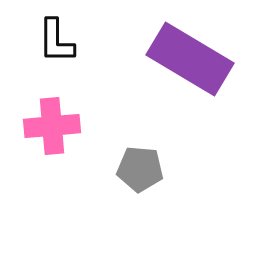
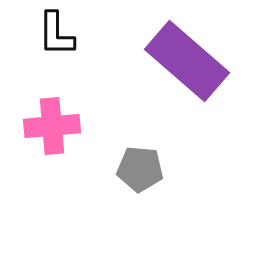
black L-shape: moved 7 px up
purple rectangle: moved 3 px left, 2 px down; rotated 10 degrees clockwise
